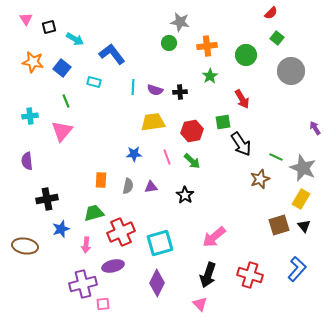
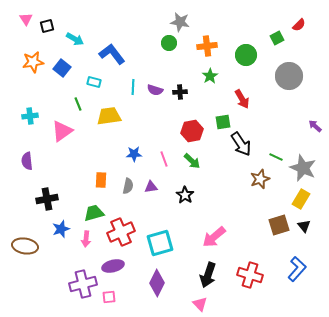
red semicircle at (271, 13): moved 28 px right, 12 px down
black square at (49, 27): moved 2 px left, 1 px up
green square at (277, 38): rotated 24 degrees clockwise
orange star at (33, 62): rotated 20 degrees counterclockwise
gray circle at (291, 71): moved 2 px left, 5 px down
green line at (66, 101): moved 12 px right, 3 px down
yellow trapezoid at (153, 122): moved 44 px left, 6 px up
purple arrow at (315, 128): moved 2 px up; rotated 16 degrees counterclockwise
pink triangle at (62, 131): rotated 15 degrees clockwise
pink line at (167, 157): moved 3 px left, 2 px down
pink arrow at (86, 245): moved 6 px up
pink square at (103, 304): moved 6 px right, 7 px up
